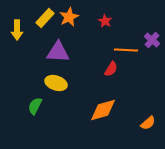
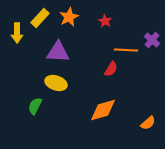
yellow rectangle: moved 5 px left
yellow arrow: moved 3 px down
